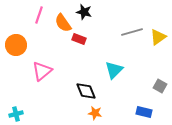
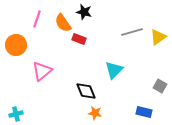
pink line: moved 2 px left, 4 px down
